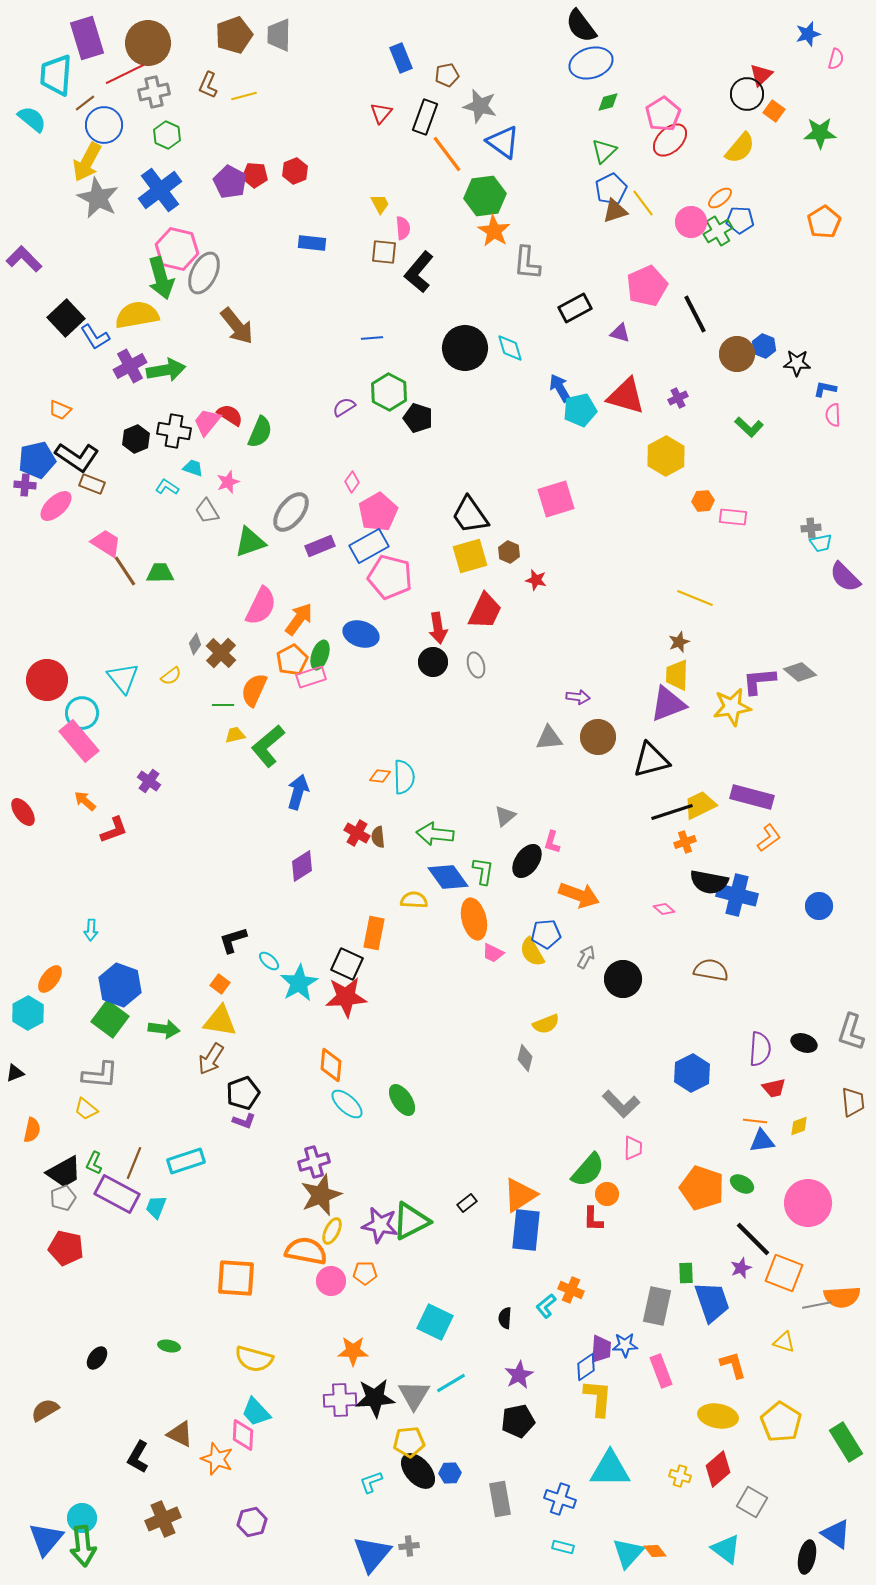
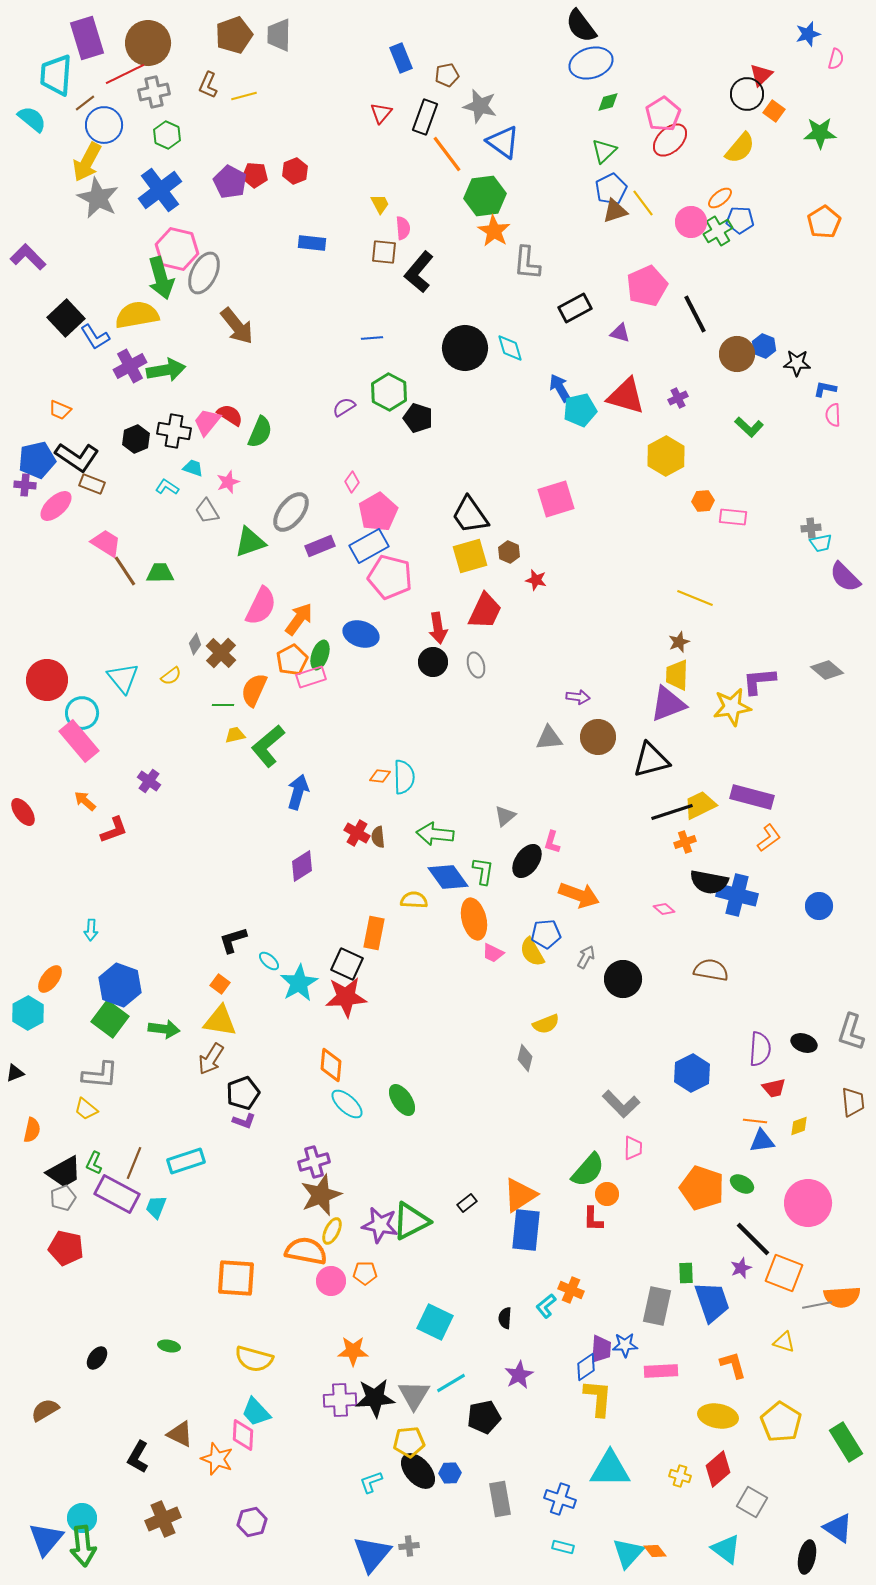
purple L-shape at (24, 259): moved 4 px right, 2 px up
gray diamond at (800, 672): moved 27 px right, 2 px up
pink rectangle at (661, 1371): rotated 72 degrees counterclockwise
black pentagon at (518, 1421): moved 34 px left, 4 px up
blue triangle at (836, 1534): moved 2 px right, 6 px up
